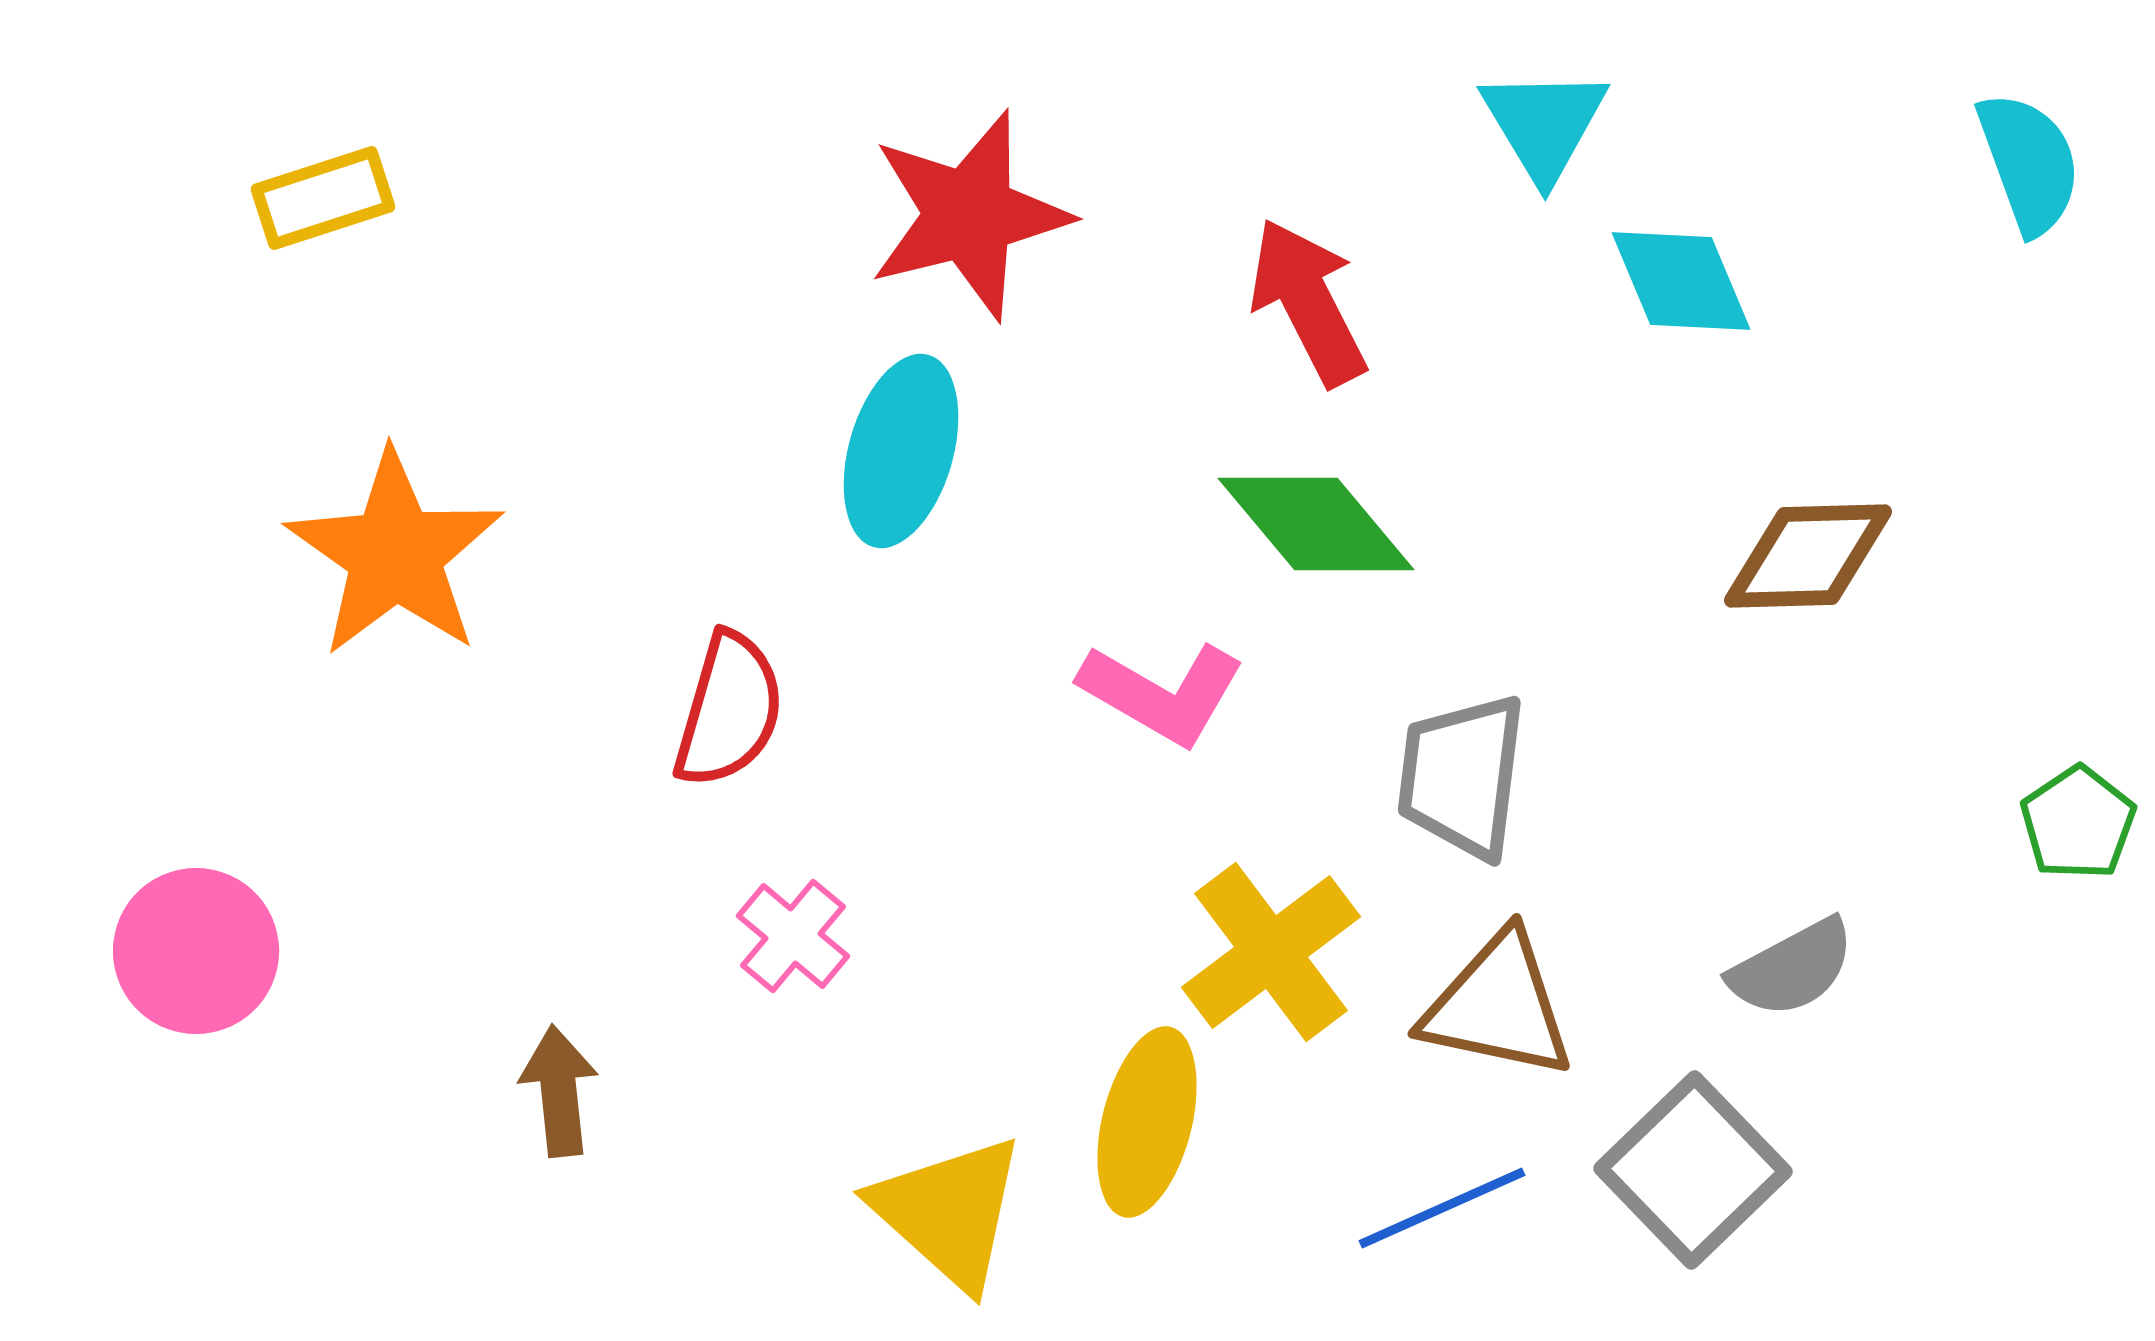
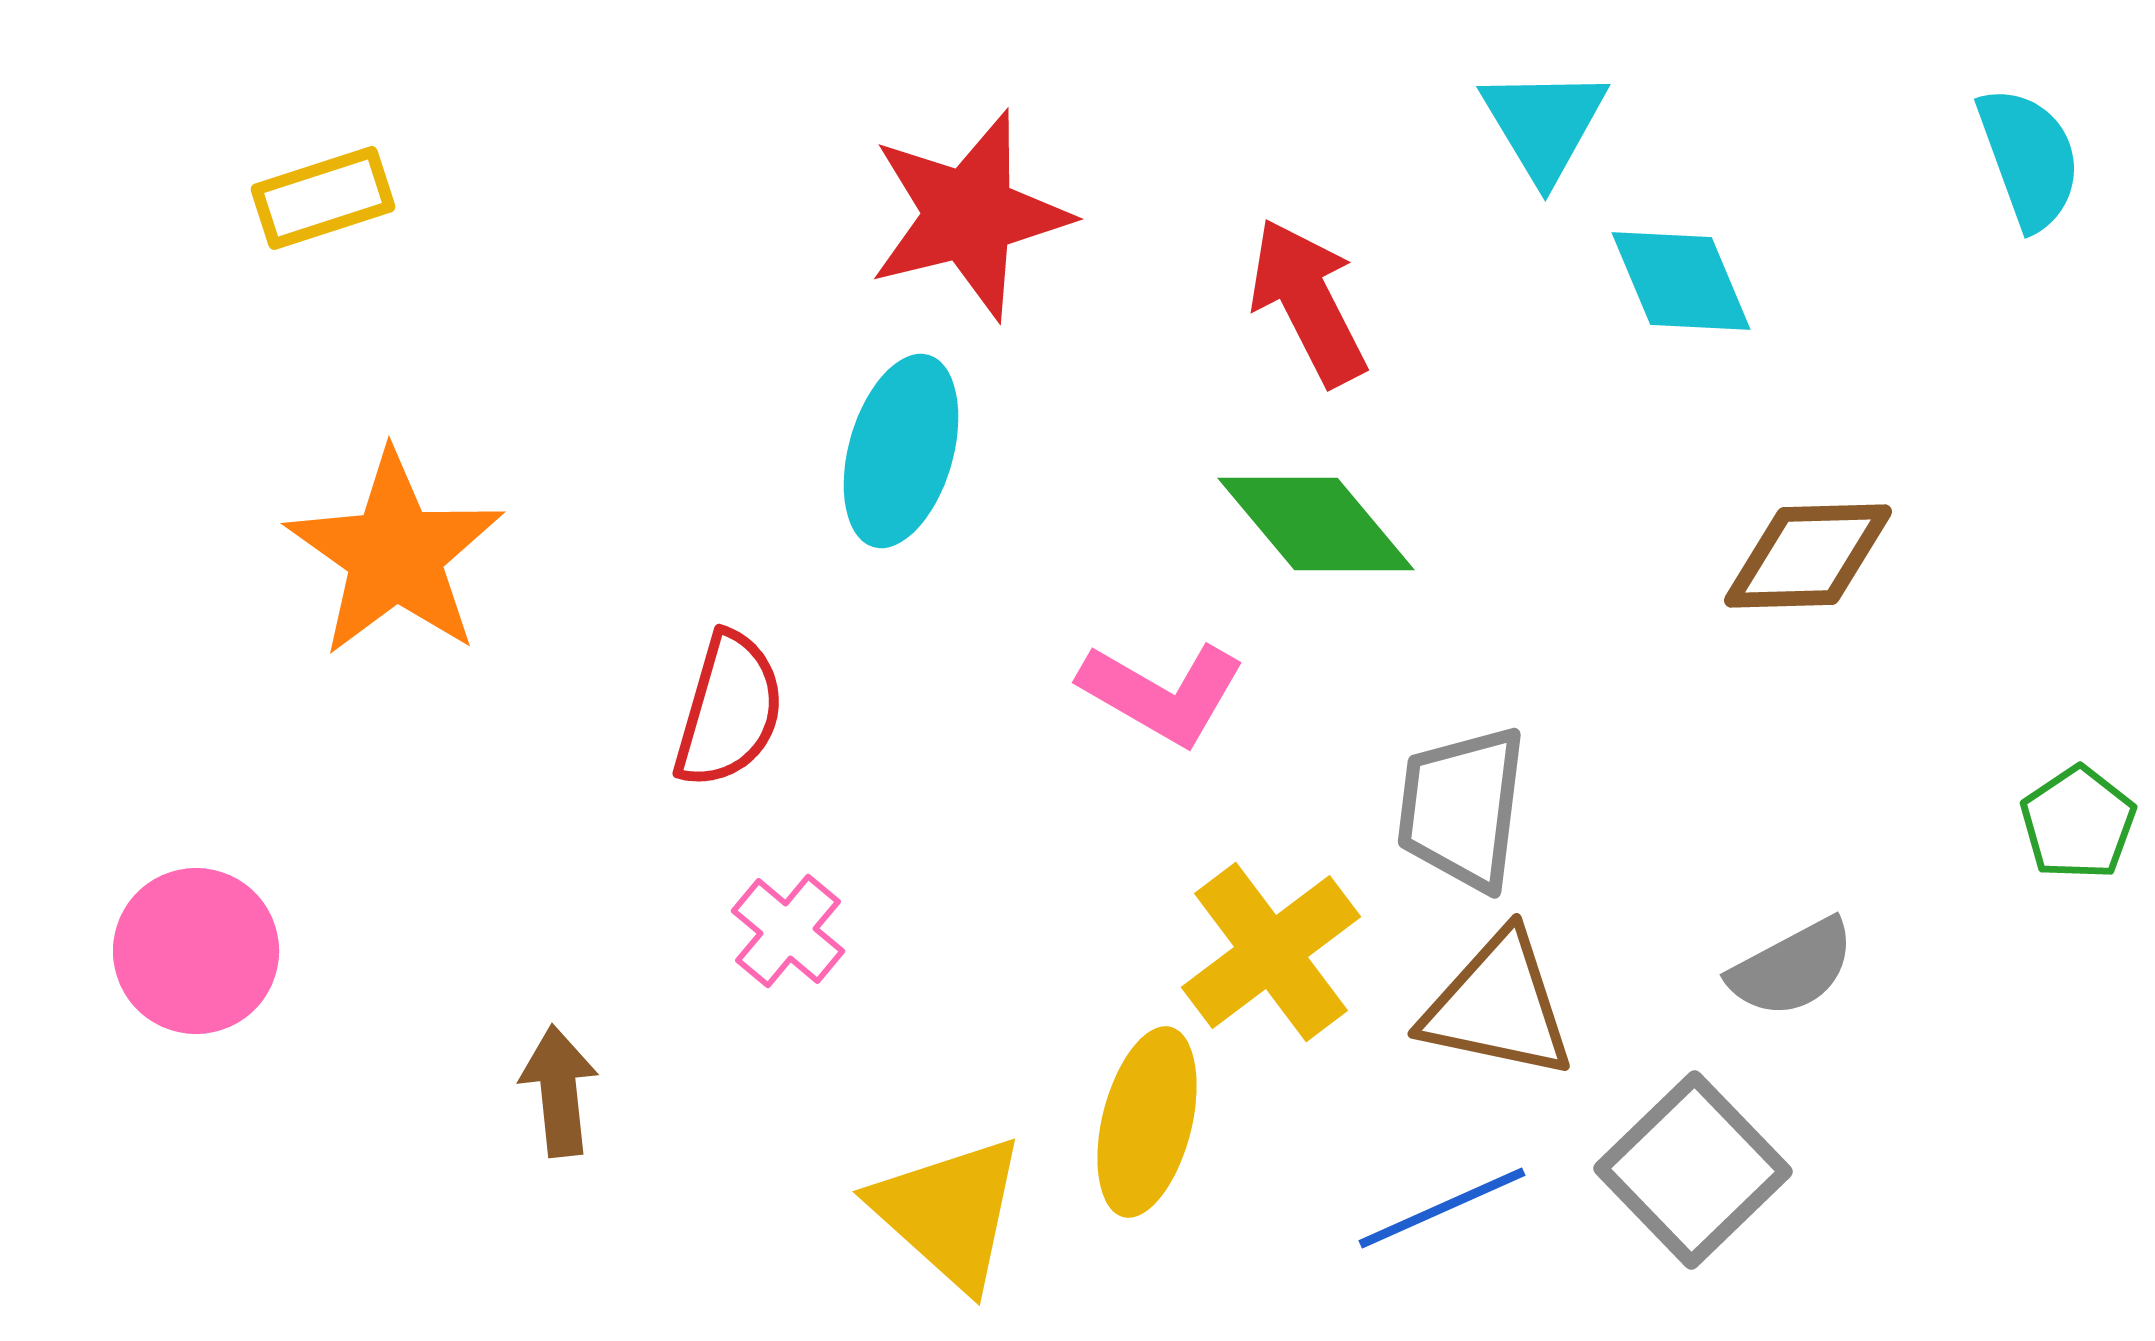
cyan semicircle: moved 5 px up
gray trapezoid: moved 32 px down
pink cross: moved 5 px left, 5 px up
